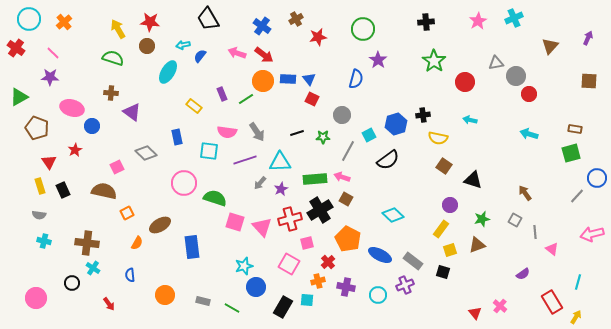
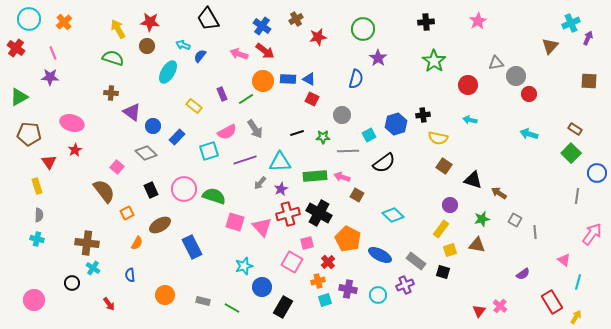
cyan cross at (514, 18): moved 57 px right, 5 px down
cyan arrow at (183, 45): rotated 32 degrees clockwise
pink line at (53, 53): rotated 24 degrees clockwise
pink arrow at (237, 53): moved 2 px right, 1 px down
red arrow at (264, 55): moved 1 px right, 4 px up
purple star at (378, 60): moved 2 px up
blue triangle at (309, 79): rotated 24 degrees counterclockwise
red circle at (465, 82): moved 3 px right, 3 px down
pink ellipse at (72, 108): moved 15 px down
blue circle at (92, 126): moved 61 px right
brown pentagon at (37, 128): moved 8 px left, 6 px down; rotated 15 degrees counterclockwise
brown rectangle at (575, 129): rotated 24 degrees clockwise
pink semicircle at (227, 132): rotated 36 degrees counterclockwise
gray arrow at (257, 132): moved 2 px left, 3 px up
blue rectangle at (177, 137): rotated 56 degrees clockwise
cyan square at (209, 151): rotated 24 degrees counterclockwise
gray line at (348, 151): rotated 60 degrees clockwise
green square at (571, 153): rotated 30 degrees counterclockwise
black semicircle at (388, 160): moved 4 px left, 3 px down
pink square at (117, 167): rotated 24 degrees counterclockwise
blue circle at (597, 178): moved 5 px up
green rectangle at (315, 179): moved 3 px up
pink circle at (184, 183): moved 6 px down
yellow rectangle at (40, 186): moved 3 px left
black rectangle at (63, 190): moved 88 px right
brown semicircle at (104, 191): rotated 40 degrees clockwise
brown arrow at (525, 193): moved 26 px left; rotated 21 degrees counterclockwise
gray line at (577, 196): rotated 35 degrees counterclockwise
green semicircle at (215, 198): moved 1 px left, 2 px up
brown square at (346, 199): moved 11 px right, 4 px up
black cross at (320, 210): moved 1 px left, 3 px down; rotated 30 degrees counterclockwise
gray semicircle at (39, 215): rotated 96 degrees counterclockwise
red cross at (290, 219): moved 2 px left, 5 px up
pink arrow at (592, 234): rotated 140 degrees clockwise
cyan cross at (44, 241): moved 7 px left, 2 px up
brown triangle at (477, 245): rotated 30 degrees clockwise
blue rectangle at (192, 247): rotated 20 degrees counterclockwise
pink triangle at (552, 249): moved 12 px right, 11 px down
gray rectangle at (413, 261): moved 3 px right
pink square at (289, 264): moved 3 px right, 2 px up
blue circle at (256, 287): moved 6 px right
purple cross at (346, 287): moved 2 px right, 2 px down
pink circle at (36, 298): moved 2 px left, 2 px down
cyan square at (307, 300): moved 18 px right; rotated 24 degrees counterclockwise
red triangle at (475, 313): moved 4 px right, 2 px up; rotated 16 degrees clockwise
